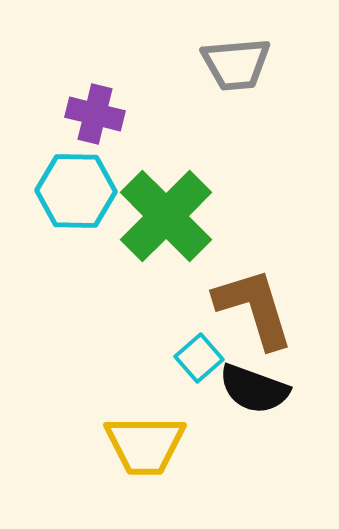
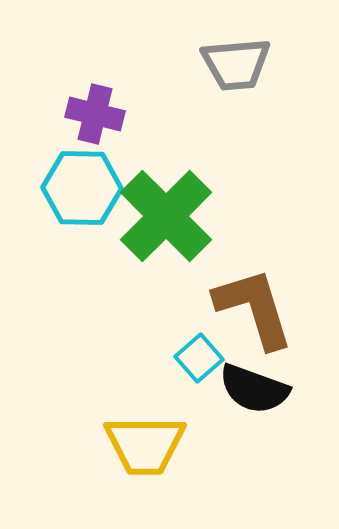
cyan hexagon: moved 6 px right, 3 px up
